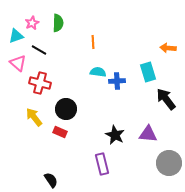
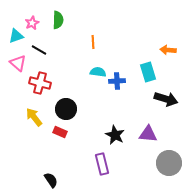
green semicircle: moved 3 px up
orange arrow: moved 2 px down
black arrow: rotated 145 degrees clockwise
